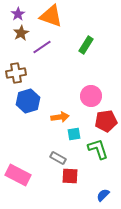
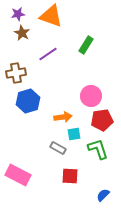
purple star: rotated 24 degrees clockwise
brown star: moved 1 px right; rotated 14 degrees counterclockwise
purple line: moved 6 px right, 7 px down
orange arrow: moved 3 px right
red pentagon: moved 4 px left, 1 px up
gray rectangle: moved 10 px up
